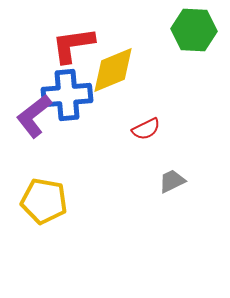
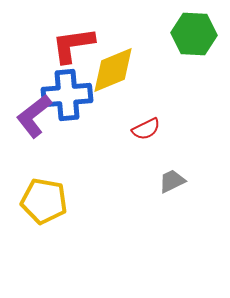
green hexagon: moved 4 px down
